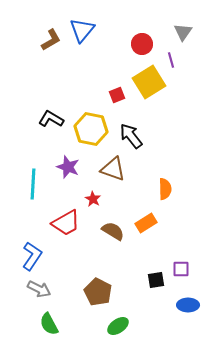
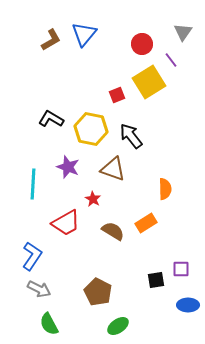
blue triangle: moved 2 px right, 4 px down
purple line: rotated 21 degrees counterclockwise
